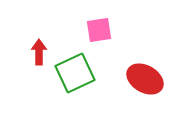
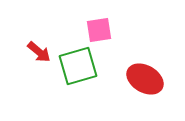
red arrow: rotated 130 degrees clockwise
green square: moved 3 px right, 7 px up; rotated 9 degrees clockwise
